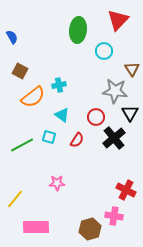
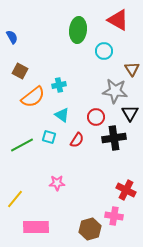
red triangle: rotated 45 degrees counterclockwise
black cross: rotated 30 degrees clockwise
